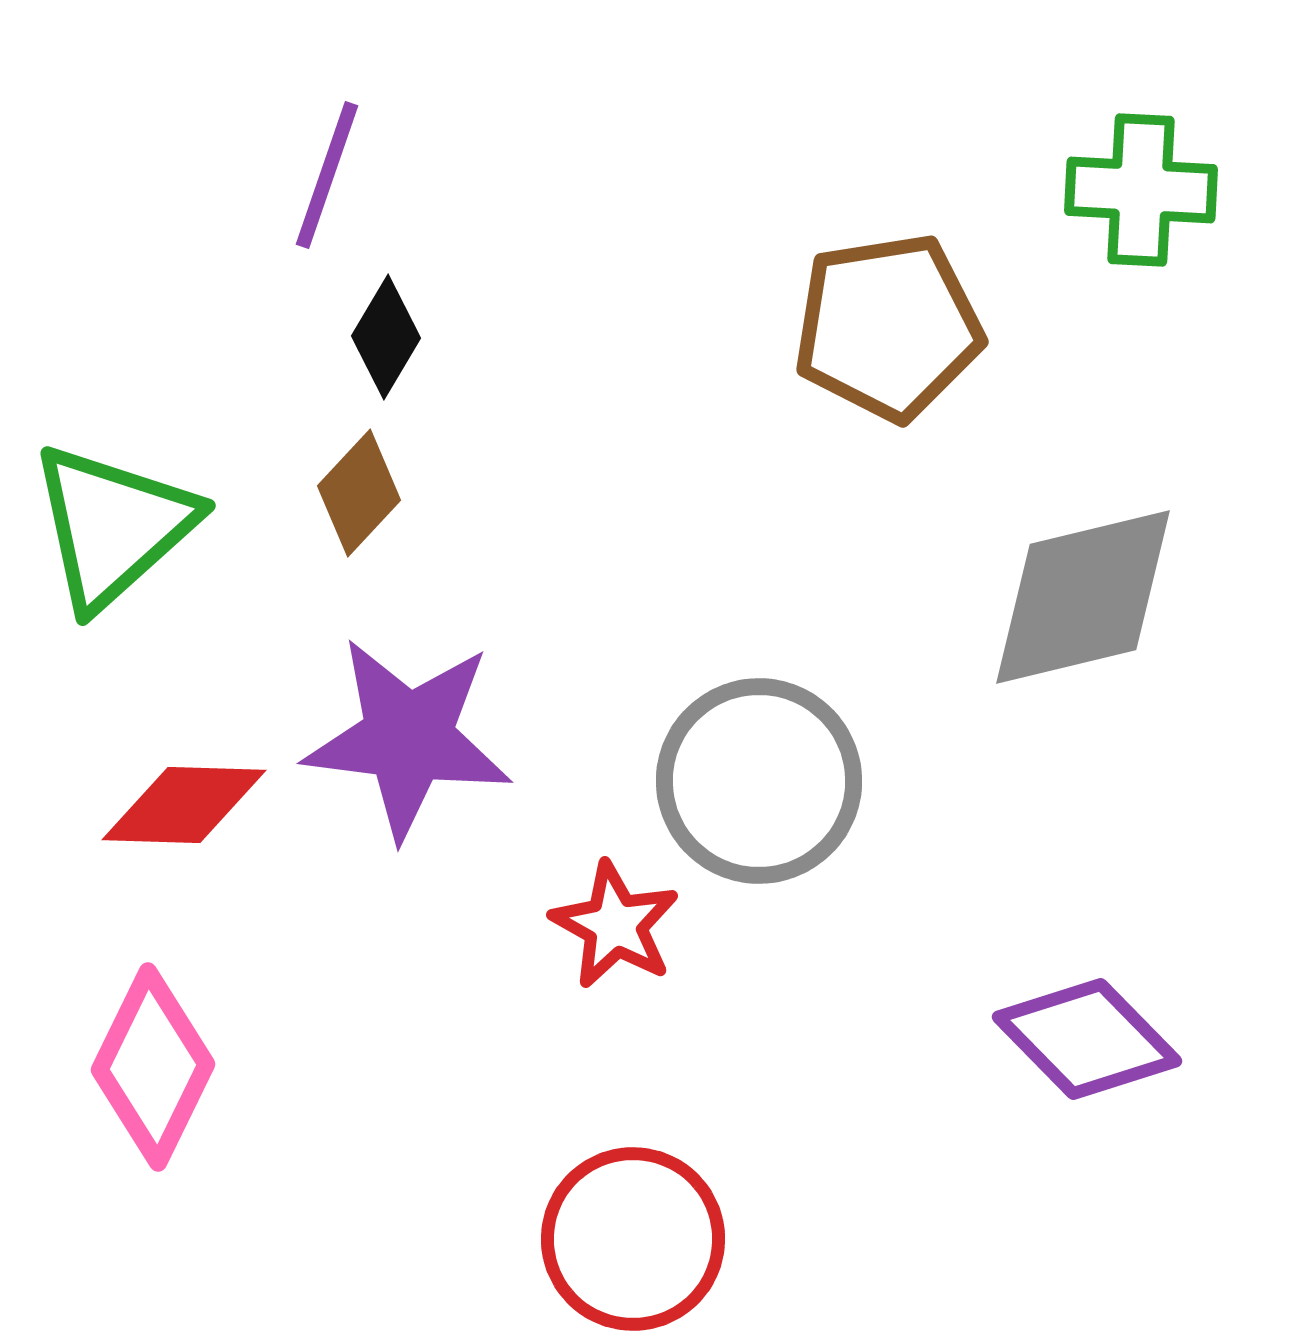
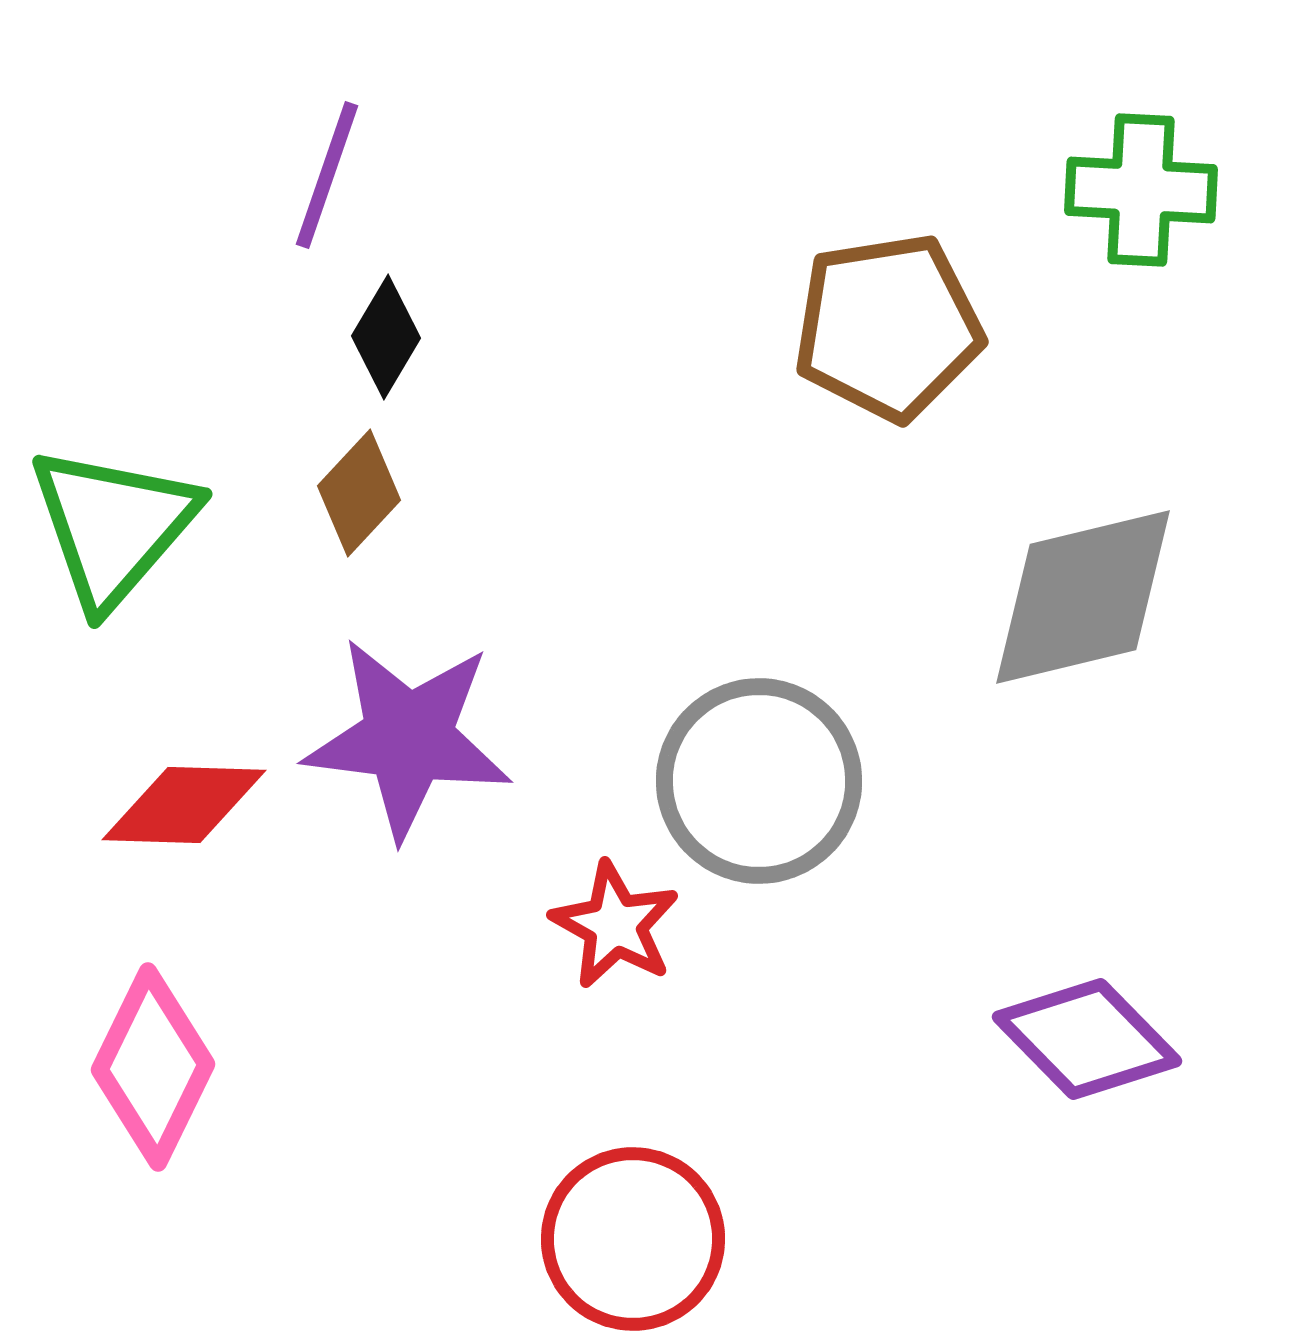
green triangle: rotated 7 degrees counterclockwise
